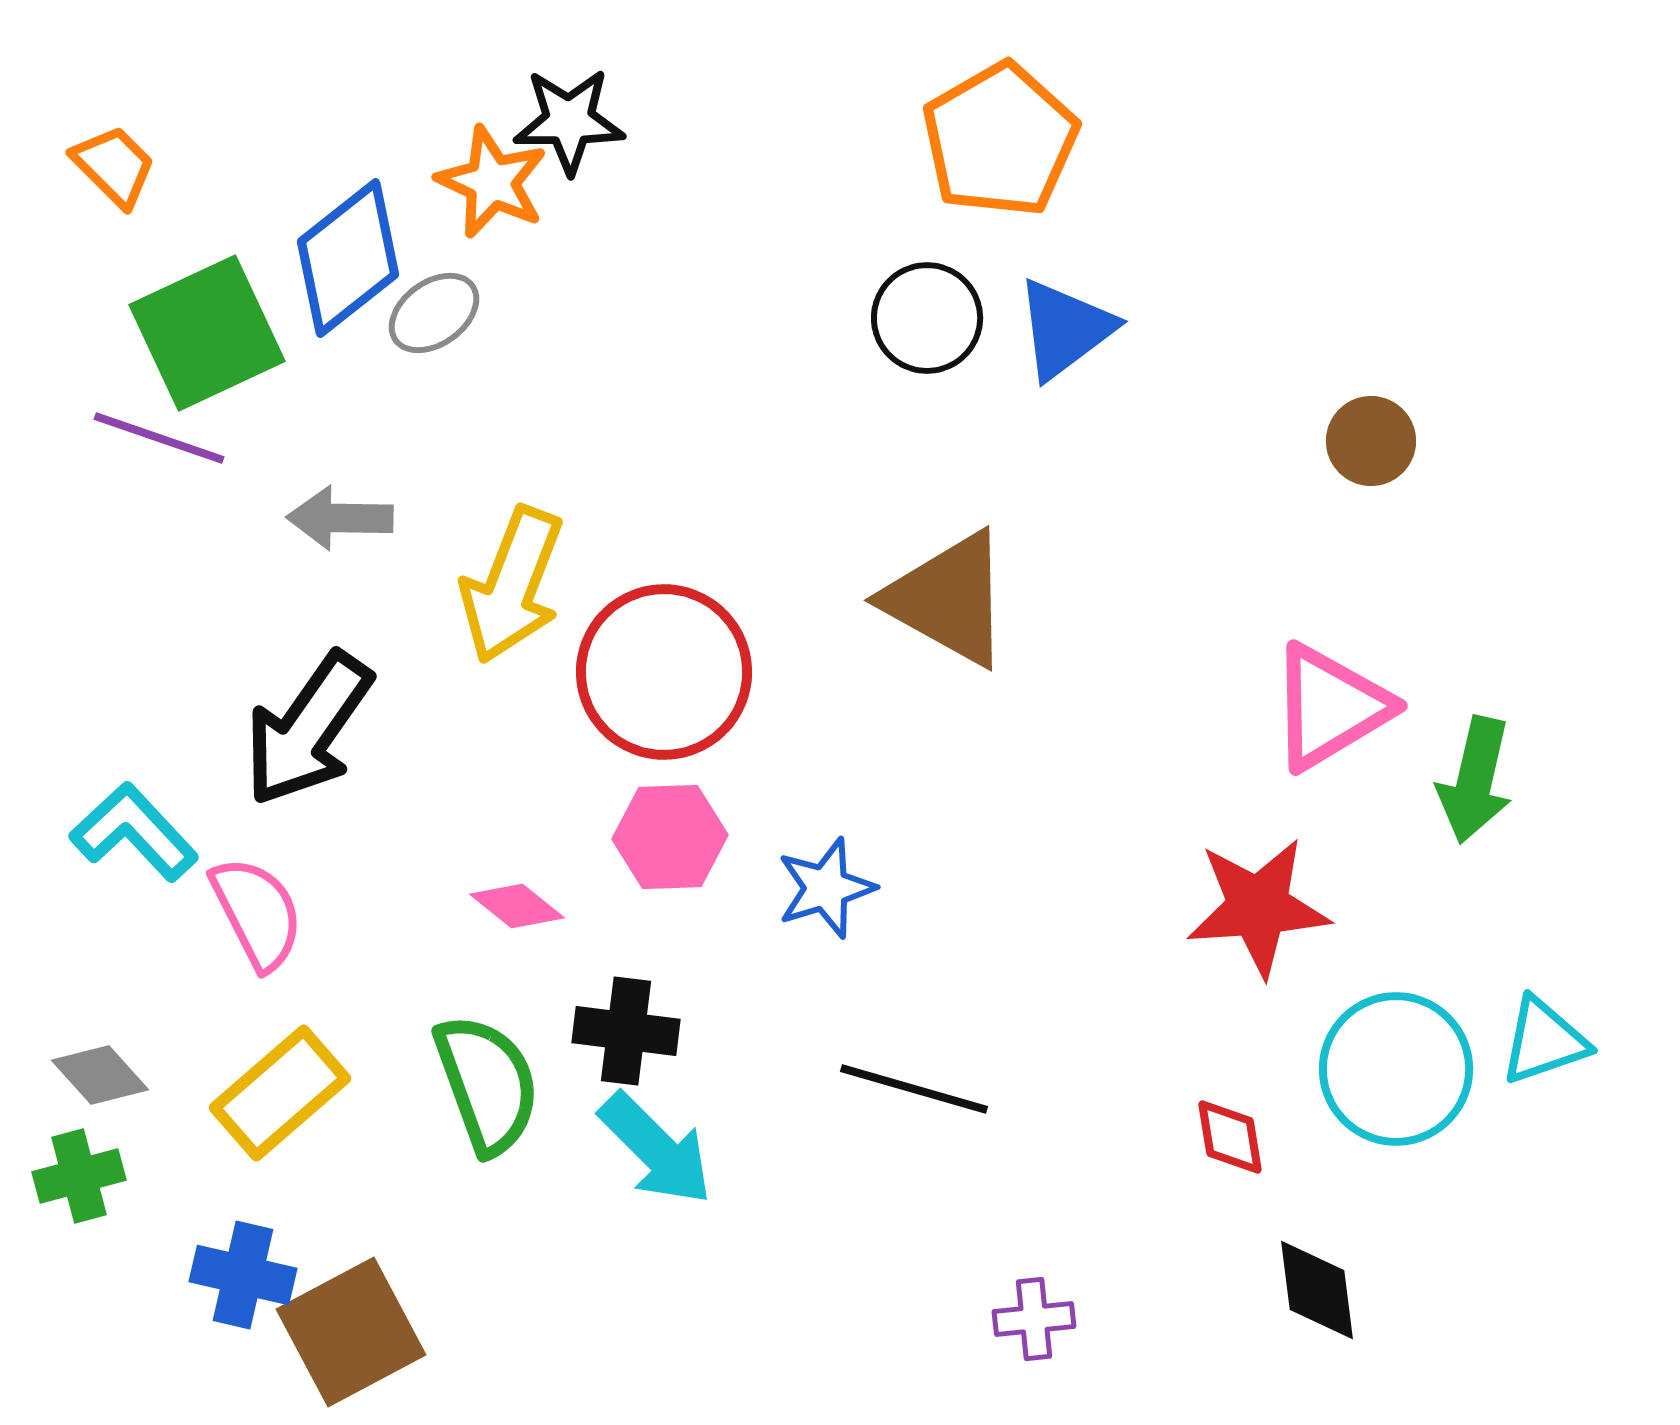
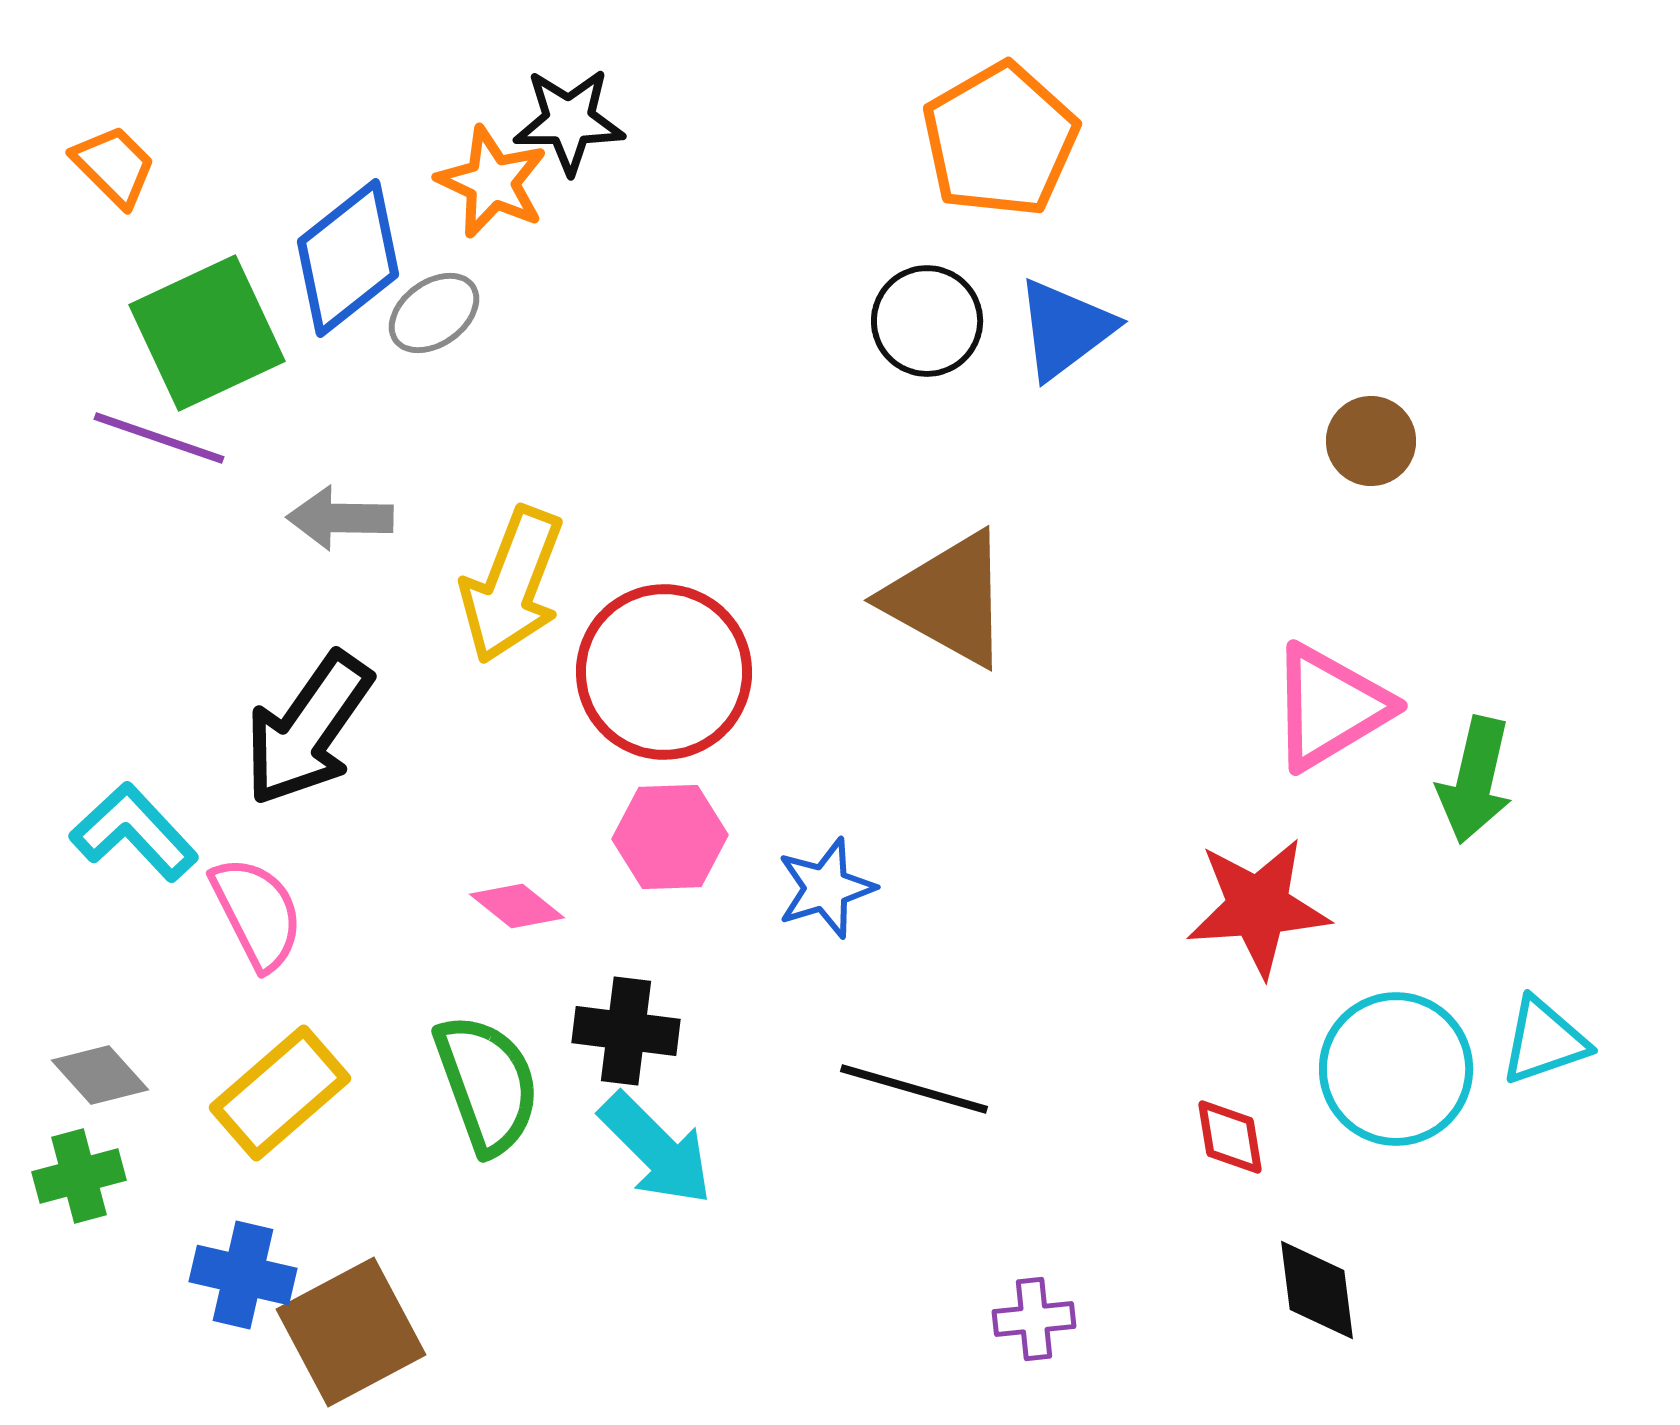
black circle: moved 3 px down
